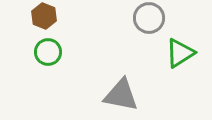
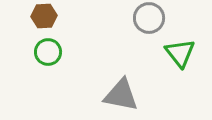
brown hexagon: rotated 25 degrees counterclockwise
green triangle: rotated 36 degrees counterclockwise
